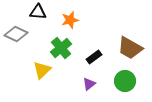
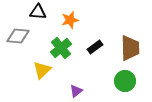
gray diamond: moved 2 px right, 2 px down; rotated 20 degrees counterclockwise
brown trapezoid: rotated 120 degrees counterclockwise
black rectangle: moved 1 px right, 10 px up
purple triangle: moved 13 px left, 7 px down
